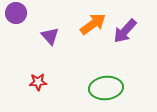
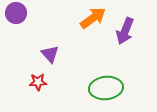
orange arrow: moved 6 px up
purple arrow: rotated 20 degrees counterclockwise
purple triangle: moved 18 px down
